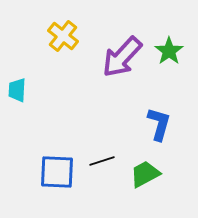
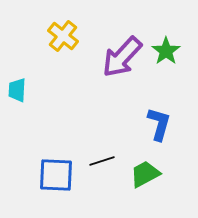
green star: moved 3 px left
blue square: moved 1 px left, 3 px down
